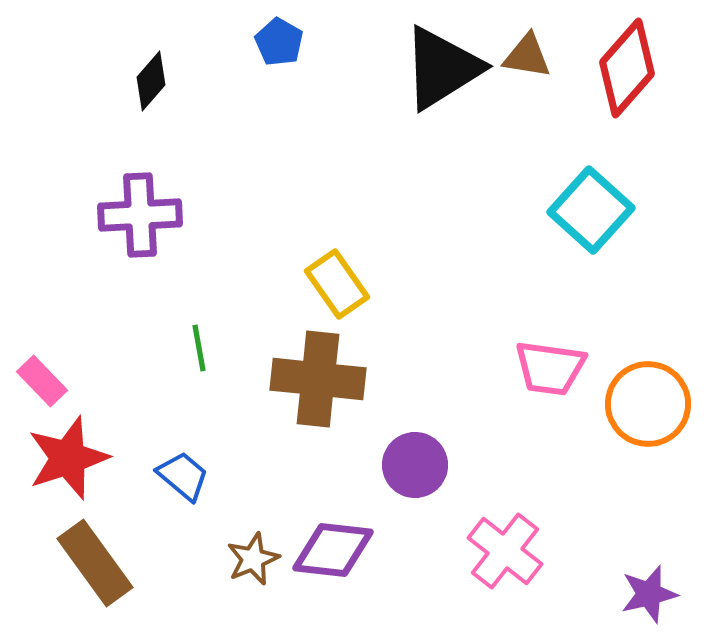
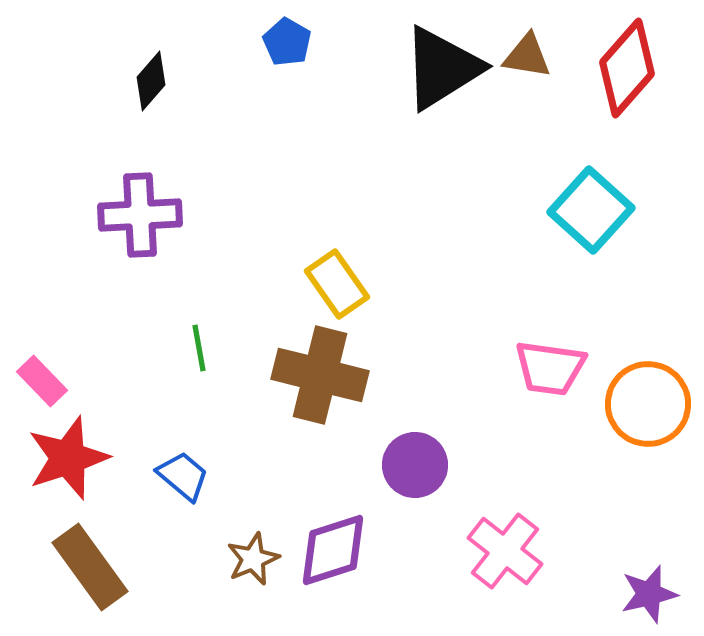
blue pentagon: moved 8 px right
brown cross: moved 2 px right, 4 px up; rotated 8 degrees clockwise
purple diamond: rotated 24 degrees counterclockwise
brown rectangle: moved 5 px left, 4 px down
